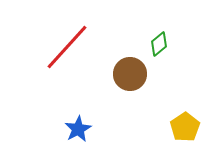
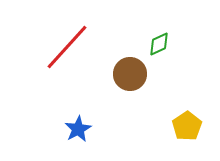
green diamond: rotated 15 degrees clockwise
yellow pentagon: moved 2 px right, 1 px up
